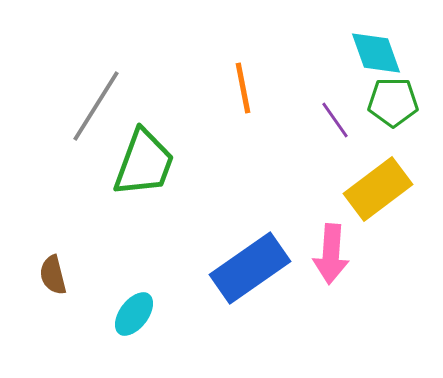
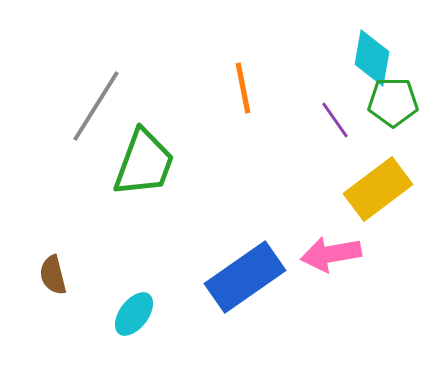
cyan diamond: moved 4 px left, 5 px down; rotated 30 degrees clockwise
pink arrow: rotated 76 degrees clockwise
blue rectangle: moved 5 px left, 9 px down
